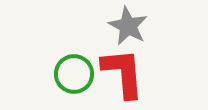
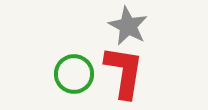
red L-shape: moved 1 px right, 1 px up; rotated 14 degrees clockwise
